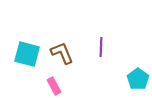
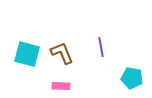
purple line: rotated 12 degrees counterclockwise
cyan pentagon: moved 6 px left, 1 px up; rotated 25 degrees counterclockwise
pink rectangle: moved 7 px right; rotated 60 degrees counterclockwise
